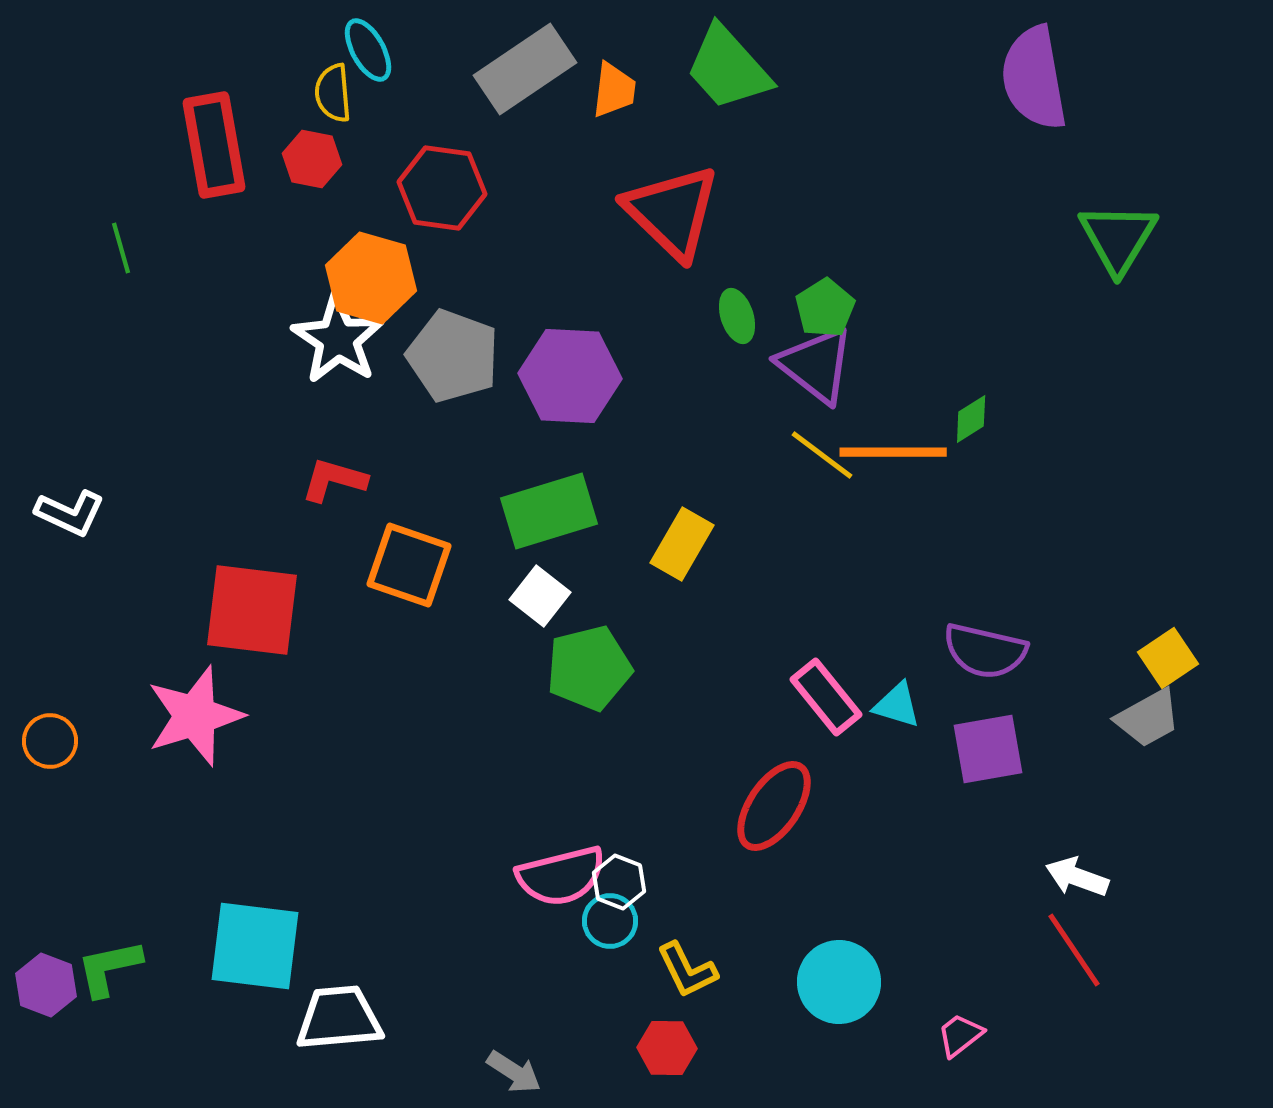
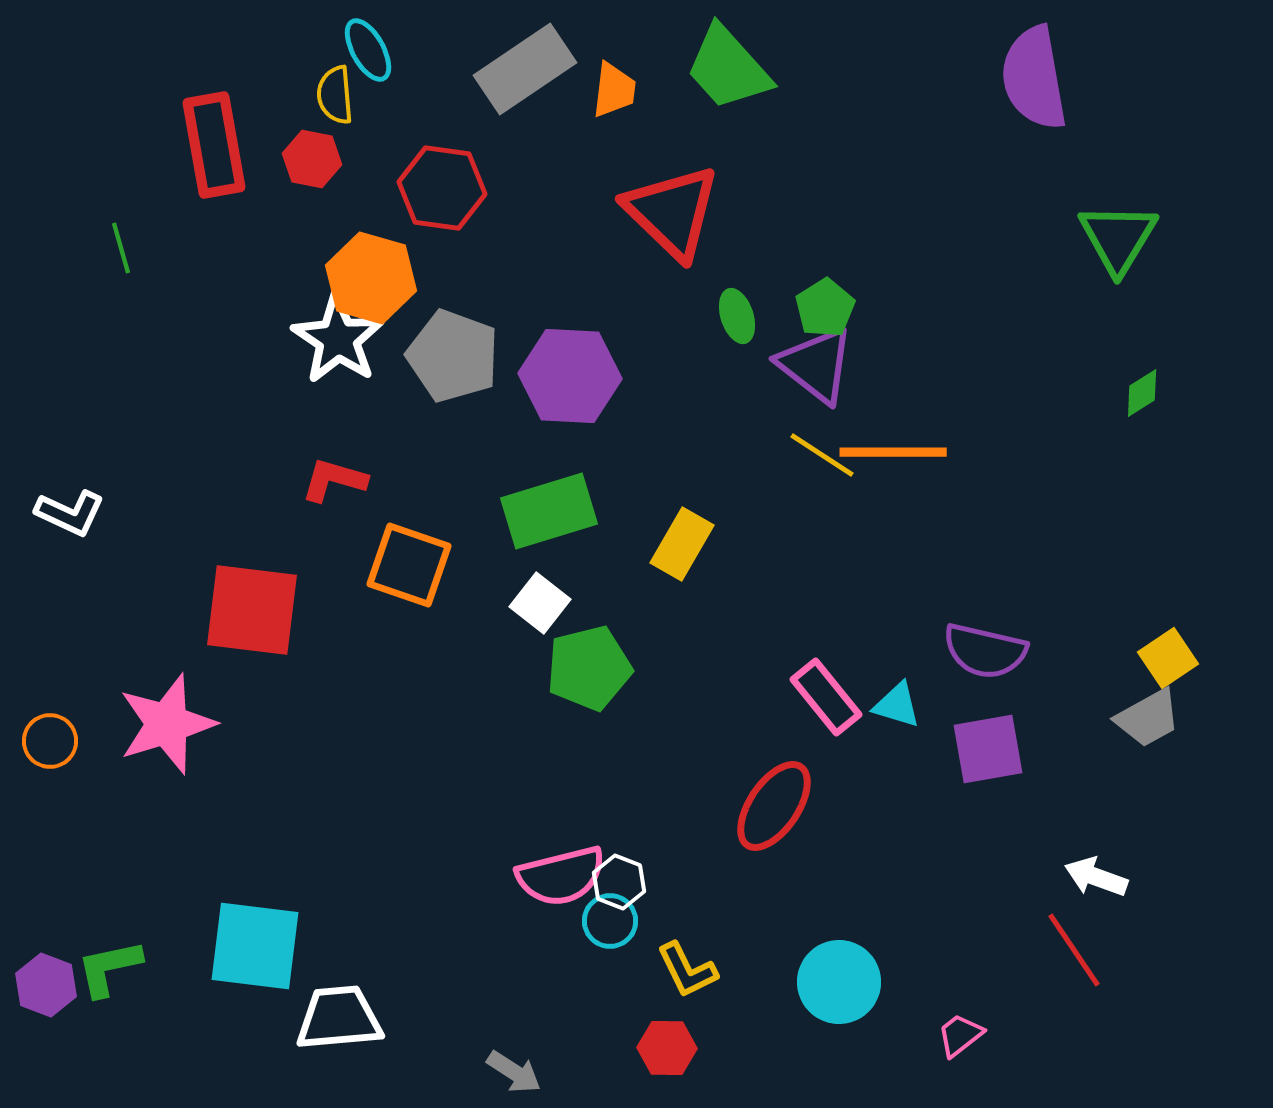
yellow semicircle at (333, 93): moved 2 px right, 2 px down
green diamond at (971, 419): moved 171 px right, 26 px up
yellow line at (822, 455): rotated 4 degrees counterclockwise
white square at (540, 596): moved 7 px down
pink star at (195, 716): moved 28 px left, 8 px down
white arrow at (1077, 877): moved 19 px right
